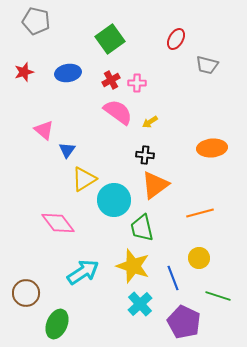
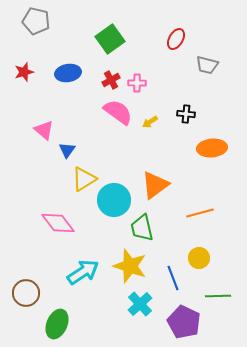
black cross: moved 41 px right, 41 px up
yellow star: moved 3 px left
green line: rotated 20 degrees counterclockwise
